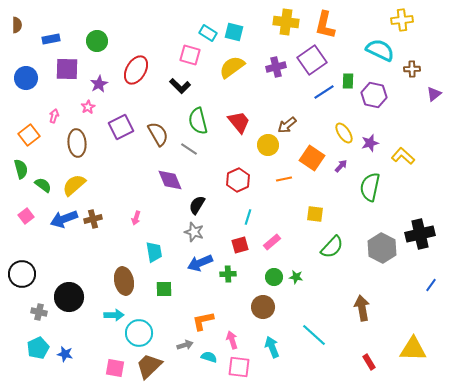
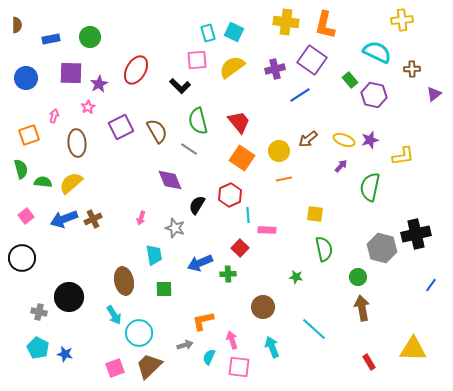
cyan square at (234, 32): rotated 12 degrees clockwise
cyan rectangle at (208, 33): rotated 42 degrees clockwise
green circle at (97, 41): moved 7 px left, 4 px up
cyan semicircle at (380, 50): moved 3 px left, 2 px down
pink square at (190, 55): moved 7 px right, 5 px down; rotated 20 degrees counterclockwise
purple square at (312, 60): rotated 20 degrees counterclockwise
purple cross at (276, 67): moved 1 px left, 2 px down
purple square at (67, 69): moved 4 px right, 4 px down
green rectangle at (348, 81): moved 2 px right, 1 px up; rotated 42 degrees counterclockwise
blue line at (324, 92): moved 24 px left, 3 px down
brown arrow at (287, 125): moved 21 px right, 14 px down
yellow ellipse at (344, 133): moved 7 px down; rotated 35 degrees counterclockwise
brown semicircle at (158, 134): moved 1 px left, 3 px up
orange square at (29, 135): rotated 20 degrees clockwise
purple star at (370, 143): moved 3 px up
yellow circle at (268, 145): moved 11 px right, 6 px down
yellow L-shape at (403, 156): rotated 130 degrees clockwise
orange square at (312, 158): moved 70 px left
red hexagon at (238, 180): moved 8 px left, 15 px down
green semicircle at (43, 185): moved 3 px up; rotated 30 degrees counterclockwise
yellow semicircle at (74, 185): moved 3 px left, 2 px up
cyan line at (248, 217): moved 2 px up; rotated 21 degrees counterclockwise
pink arrow at (136, 218): moved 5 px right
brown cross at (93, 219): rotated 12 degrees counterclockwise
gray star at (194, 232): moved 19 px left, 4 px up
black cross at (420, 234): moved 4 px left
pink rectangle at (272, 242): moved 5 px left, 12 px up; rotated 42 degrees clockwise
red square at (240, 245): moved 3 px down; rotated 30 degrees counterclockwise
green semicircle at (332, 247): moved 8 px left, 2 px down; rotated 55 degrees counterclockwise
gray hexagon at (382, 248): rotated 12 degrees counterclockwise
cyan trapezoid at (154, 252): moved 3 px down
black circle at (22, 274): moved 16 px up
green circle at (274, 277): moved 84 px right
cyan arrow at (114, 315): rotated 60 degrees clockwise
cyan line at (314, 335): moved 6 px up
cyan pentagon at (38, 348): rotated 20 degrees counterclockwise
cyan semicircle at (209, 357): rotated 84 degrees counterclockwise
pink square at (115, 368): rotated 30 degrees counterclockwise
